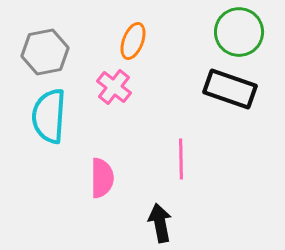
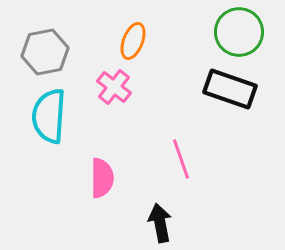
pink line: rotated 18 degrees counterclockwise
